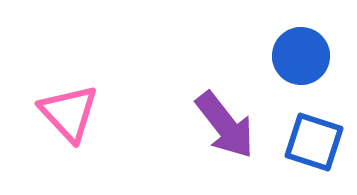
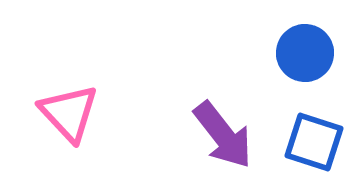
blue circle: moved 4 px right, 3 px up
purple arrow: moved 2 px left, 10 px down
